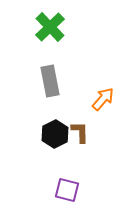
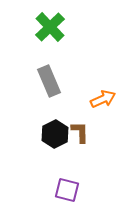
gray rectangle: moved 1 px left; rotated 12 degrees counterclockwise
orange arrow: rotated 25 degrees clockwise
